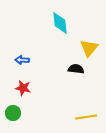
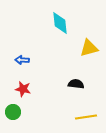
yellow triangle: rotated 36 degrees clockwise
black semicircle: moved 15 px down
red star: moved 1 px down
green circle: moved 1 px up
